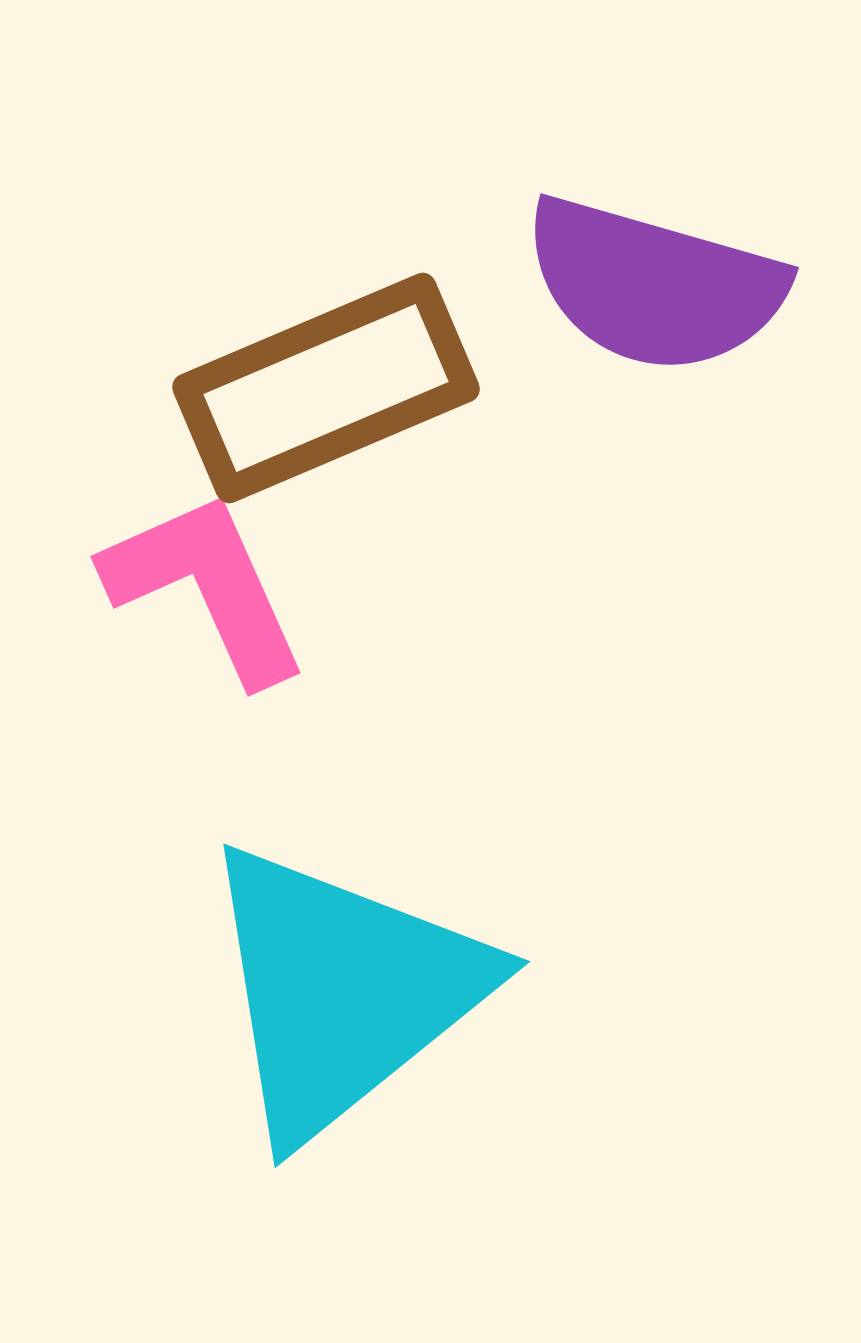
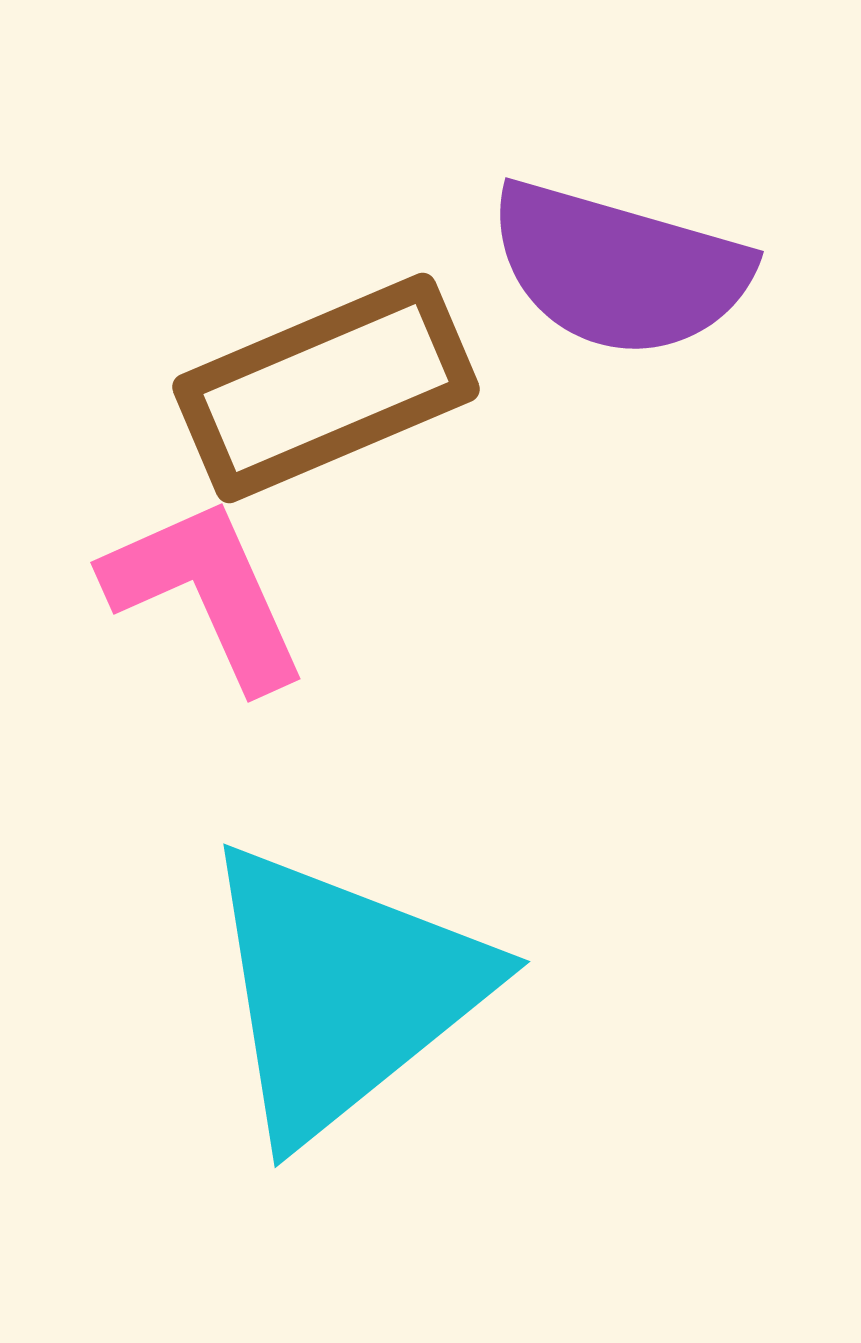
purple semicircle: moved 35 px left, 16 px up
pink L-shape: moved 6 px down
